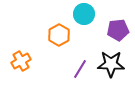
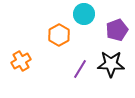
purple pentagon: moved 1 px left; rotated 15 degrees counterclockwise
